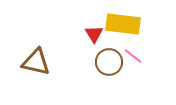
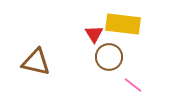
pink line: moved 29 px down
brown circle: moved 5 px up
